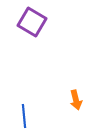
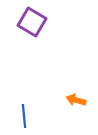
orange arrow: rotated 120 degrees clockwise
